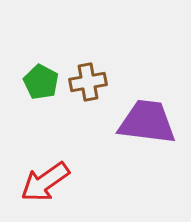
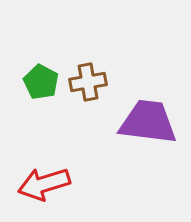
purple trapezoid: moved 1 px right
red arrow: moved 1 px left, 2 px down; rotated 18 degrees clockwise
